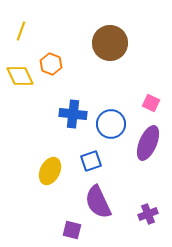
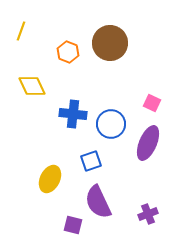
orange hexagon: moved 17 px right, 12 px up
yellow diamond: moved 12 px right, 10 px down
pink square: moved 1 px right
yellow ellipse: moved 8 px down
purple square: moved 1 px right, 5 px up
